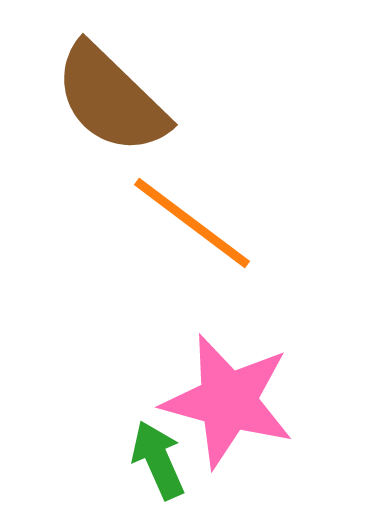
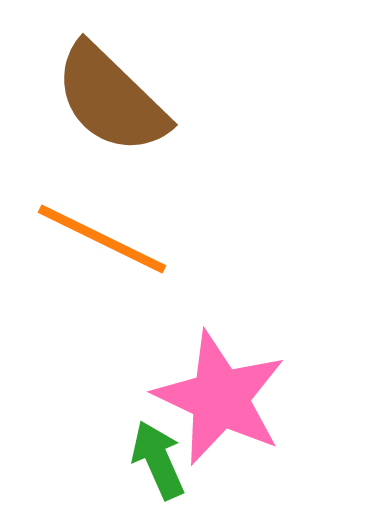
orange line: moved 90 px left, 16 px down; rotated 11 degrees counterclockwise
pink star: moved 8 px left, 3 px up; rotated 10 degrees clockwise
